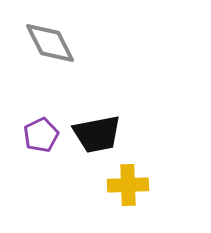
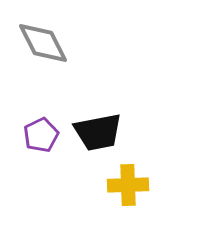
gray diamond: moved 7 px left
black trapezoid: moved 1 px right, 2 px up
